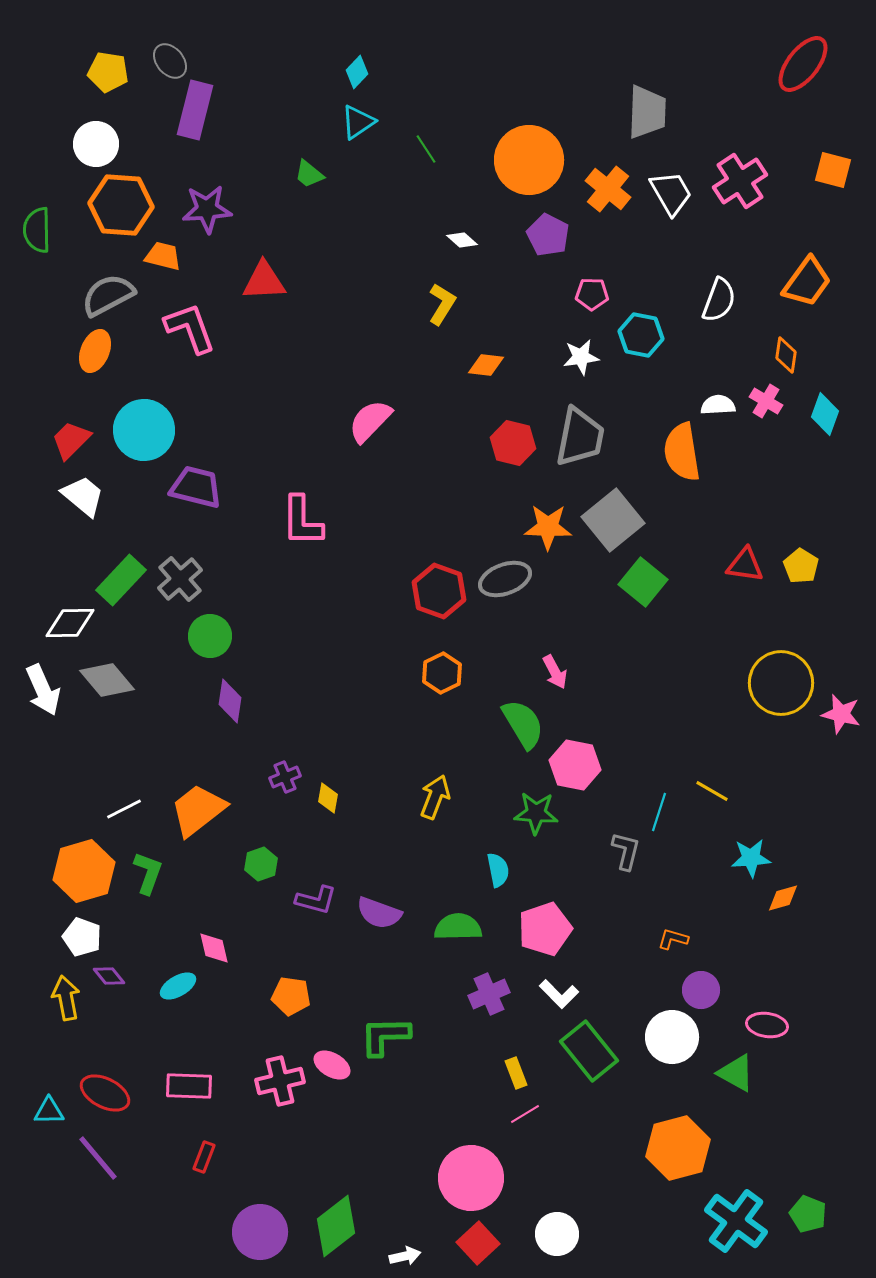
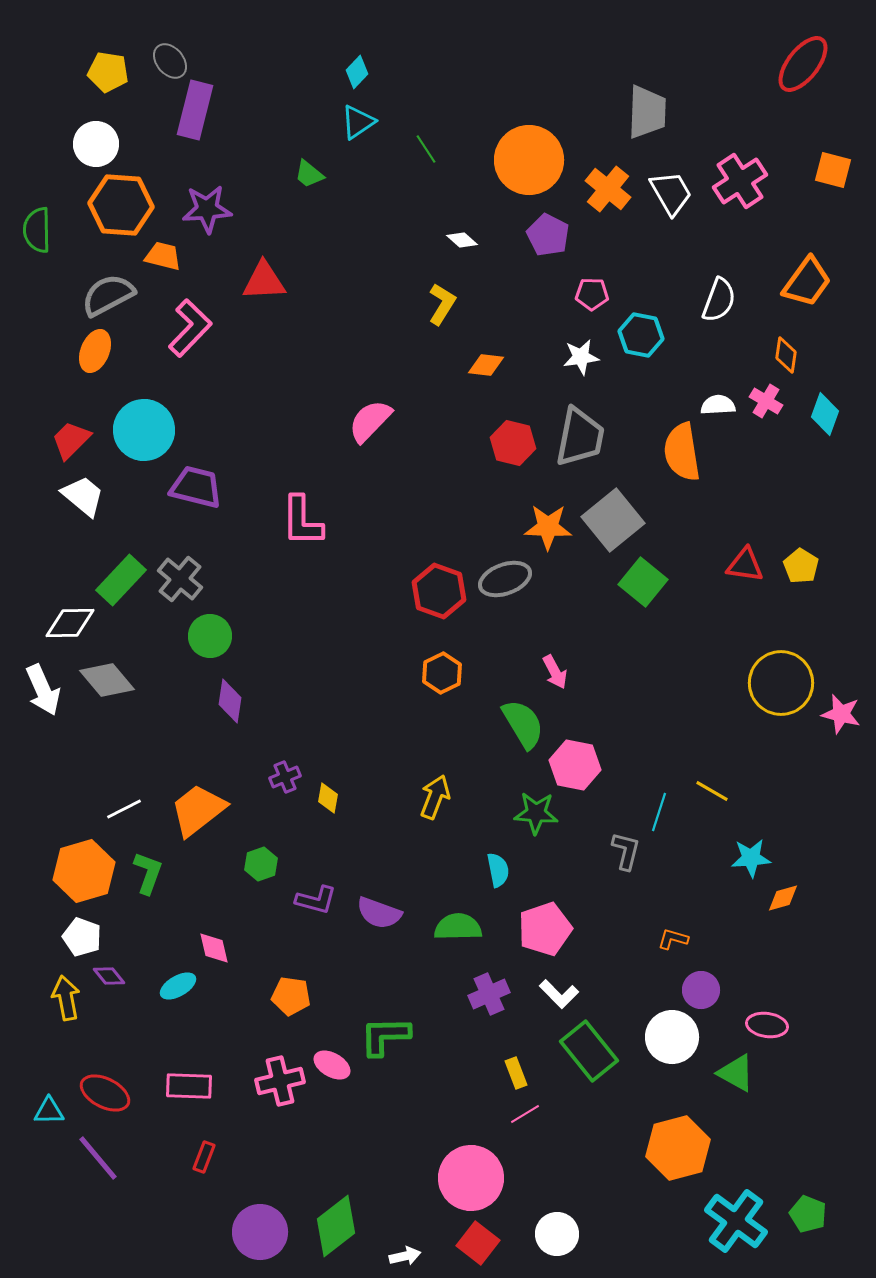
pink L-shape at (190, 328): rotated 64 degrees clockwise
gray cross at (180, 579): rotated 9 degrees counterclockwise
red square at (478, 1243): rotated 9 degrees counterclockwise
